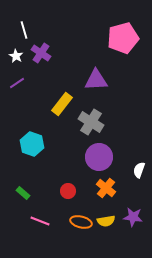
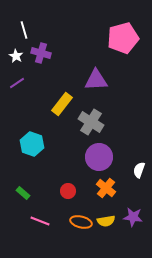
purple cross: rotated 18 degrees counterclockwise
